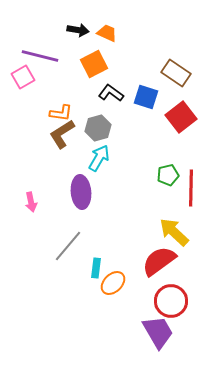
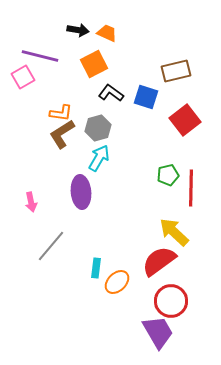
brown rectangle: moved 2 px up; rotated 48 degrees counterclockwise
red square: moved 4 px right, 3 px down
gray line: moved 17 px left
orange ellipse: moved 4 px right, 1 px up
